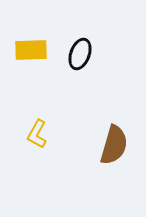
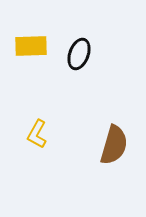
yellow rectangle: moved 4 px up
black ellipse: moved 1 px left
